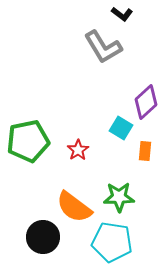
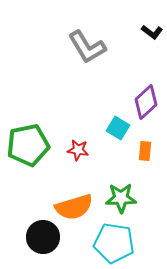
black L-shape: moved 30 px right, 18 px down
gray L-shape: moved 16 px left
cyan square: moved 3 px left
green pentagon: moved 4 px down
red star: rotated 30 degrees counterclockwise
green star: moved 2 px right, 1 px down
orange semicircle: rotated 54 degrees counterclockwise
cyan pentagon: moved 2 px right, 1 px down
